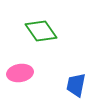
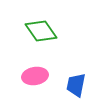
pink ellipse: moved 15 px right, 3 px down
